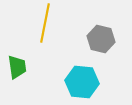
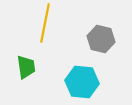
green trapezoid: moved 9 px right
